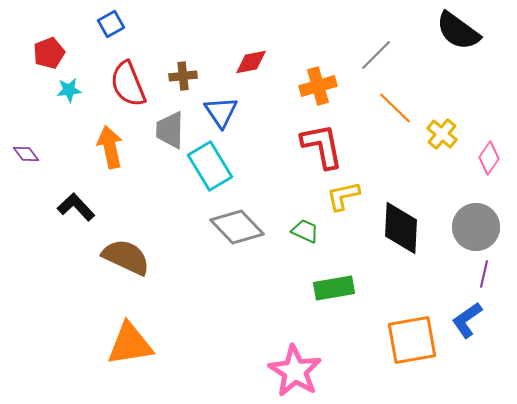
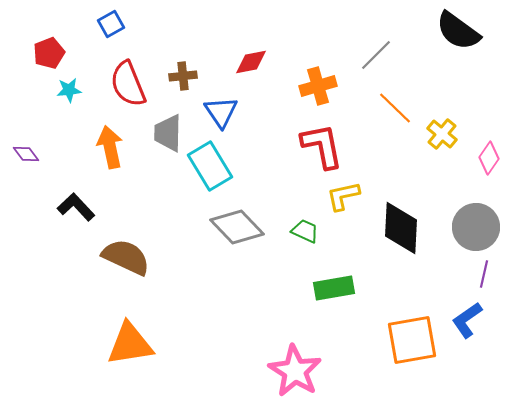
gray trapezoid: moved 2 px left, 3 px down
